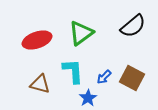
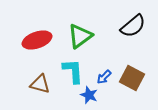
green triangle: moved 1 px left, 3 px down
blue star: moved 1 px right, 3 px up; rotated 18 degrees counterclockwise
